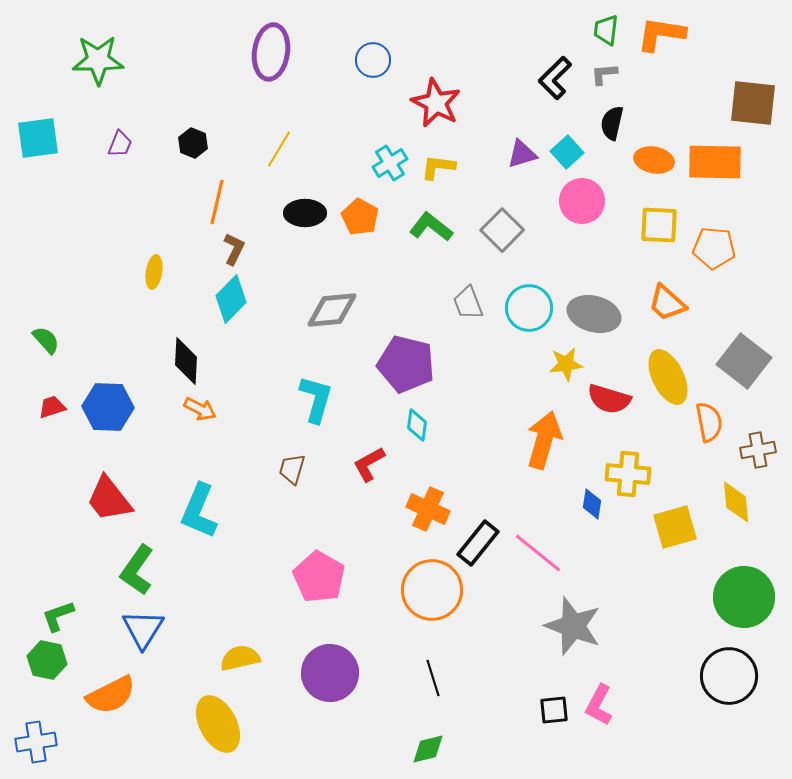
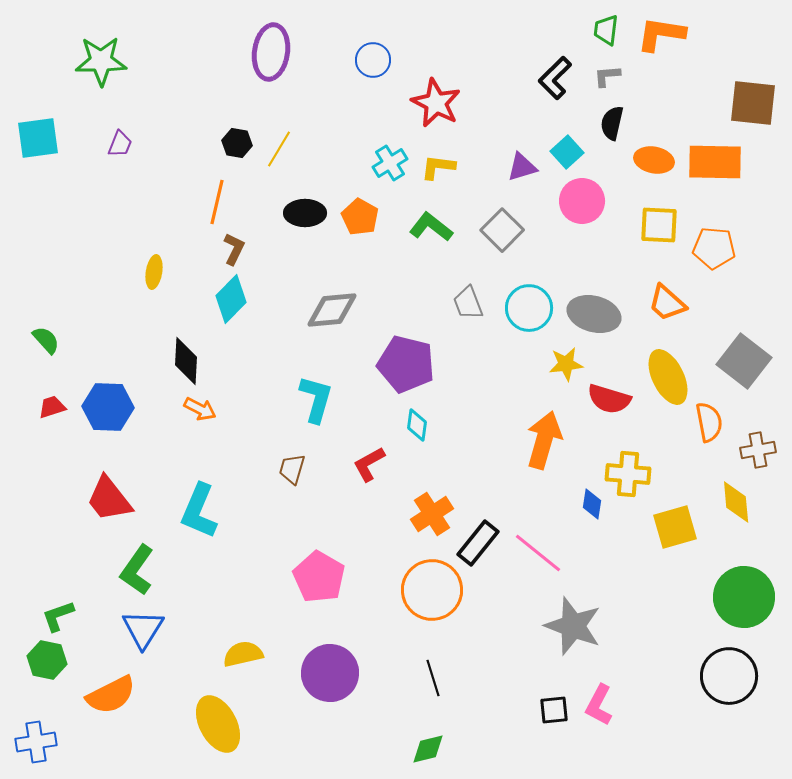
green star at (98, 60): moved 3 px right, 1 px down
gray L-shape at (604, 74): moved 3 px right, 2 px down
black hexagon at (193, 143): moved 44 px right; rotated 12 degrees counterclockwise
purple triangle at (522, 154): moved 13 px down
orange cross at (428, 509): moved 4 px right, 5 px down; rotated 33 degrees clockwise
yellow semicircle at (240, 658): moved 3 px right, 4 px up
